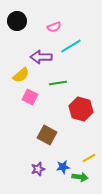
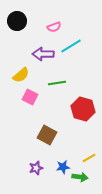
purple arrow: moved 2 px right, 3 px up
green line: moved 1 px left
red hexagon: moved 2 px right
purple star: moved 2 px left, 1 px up
